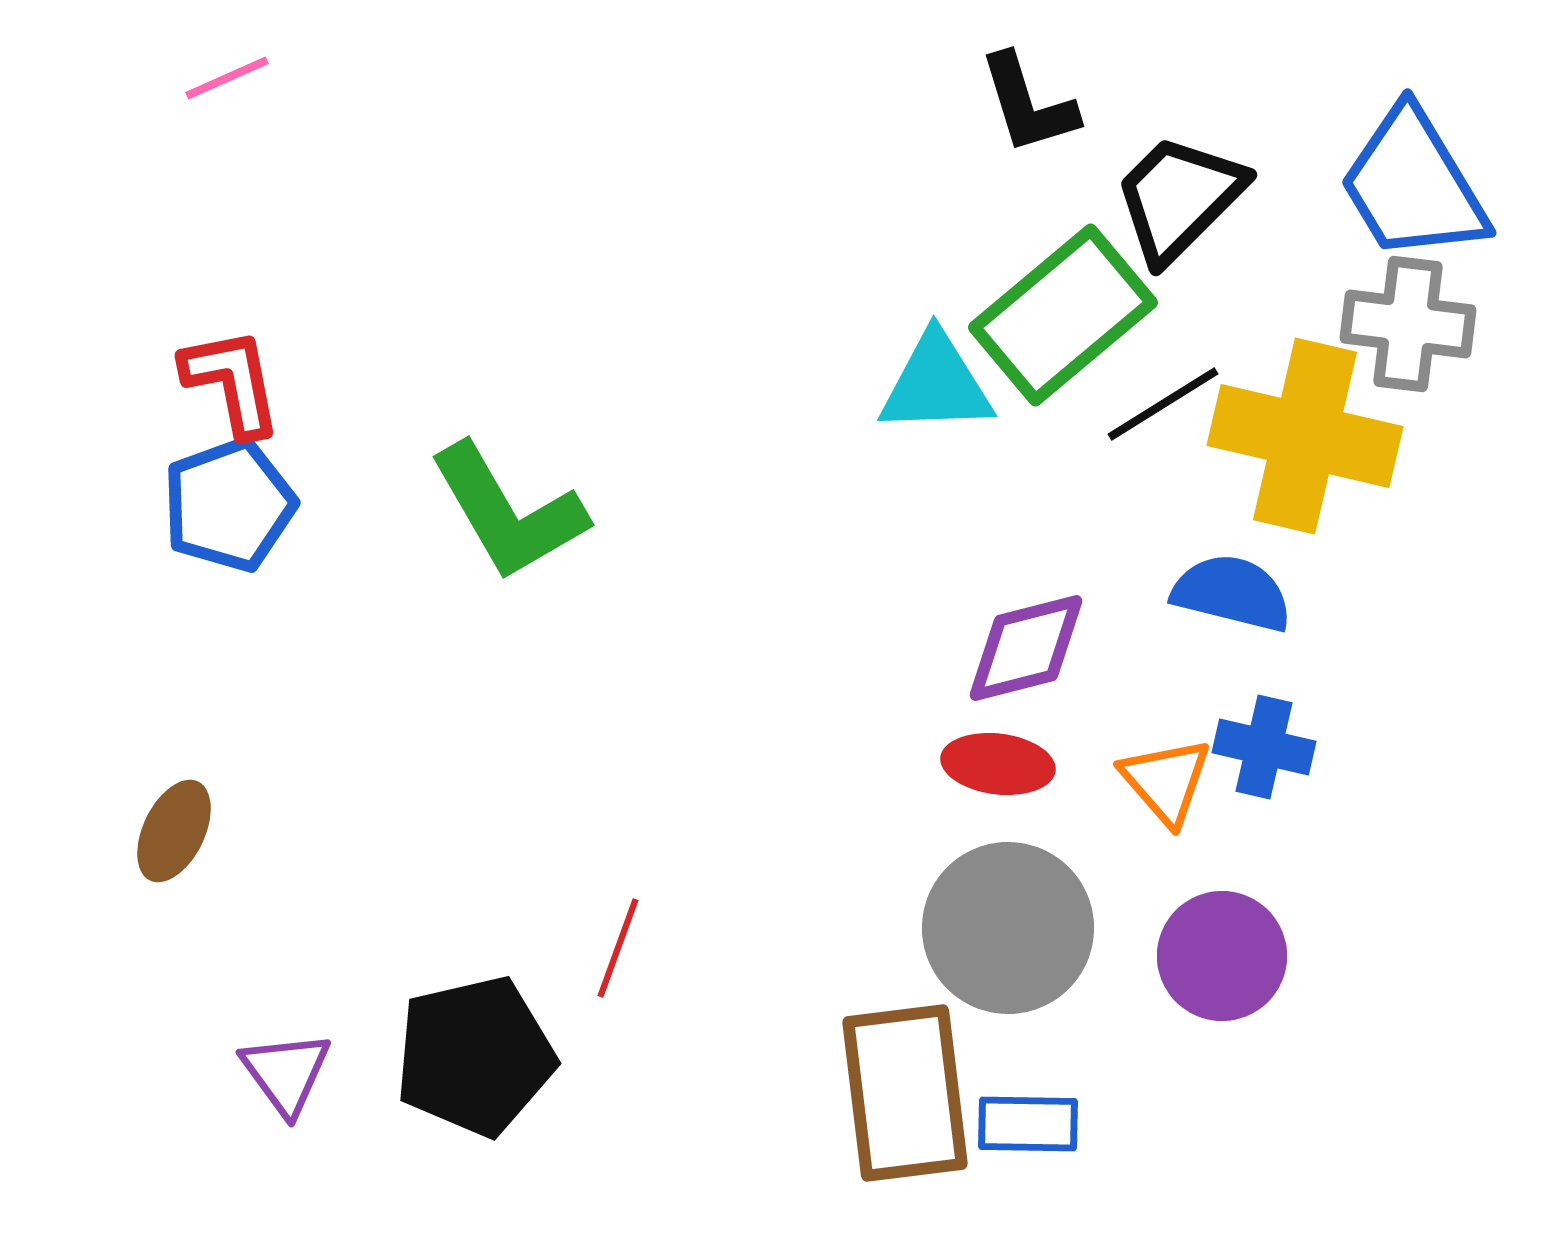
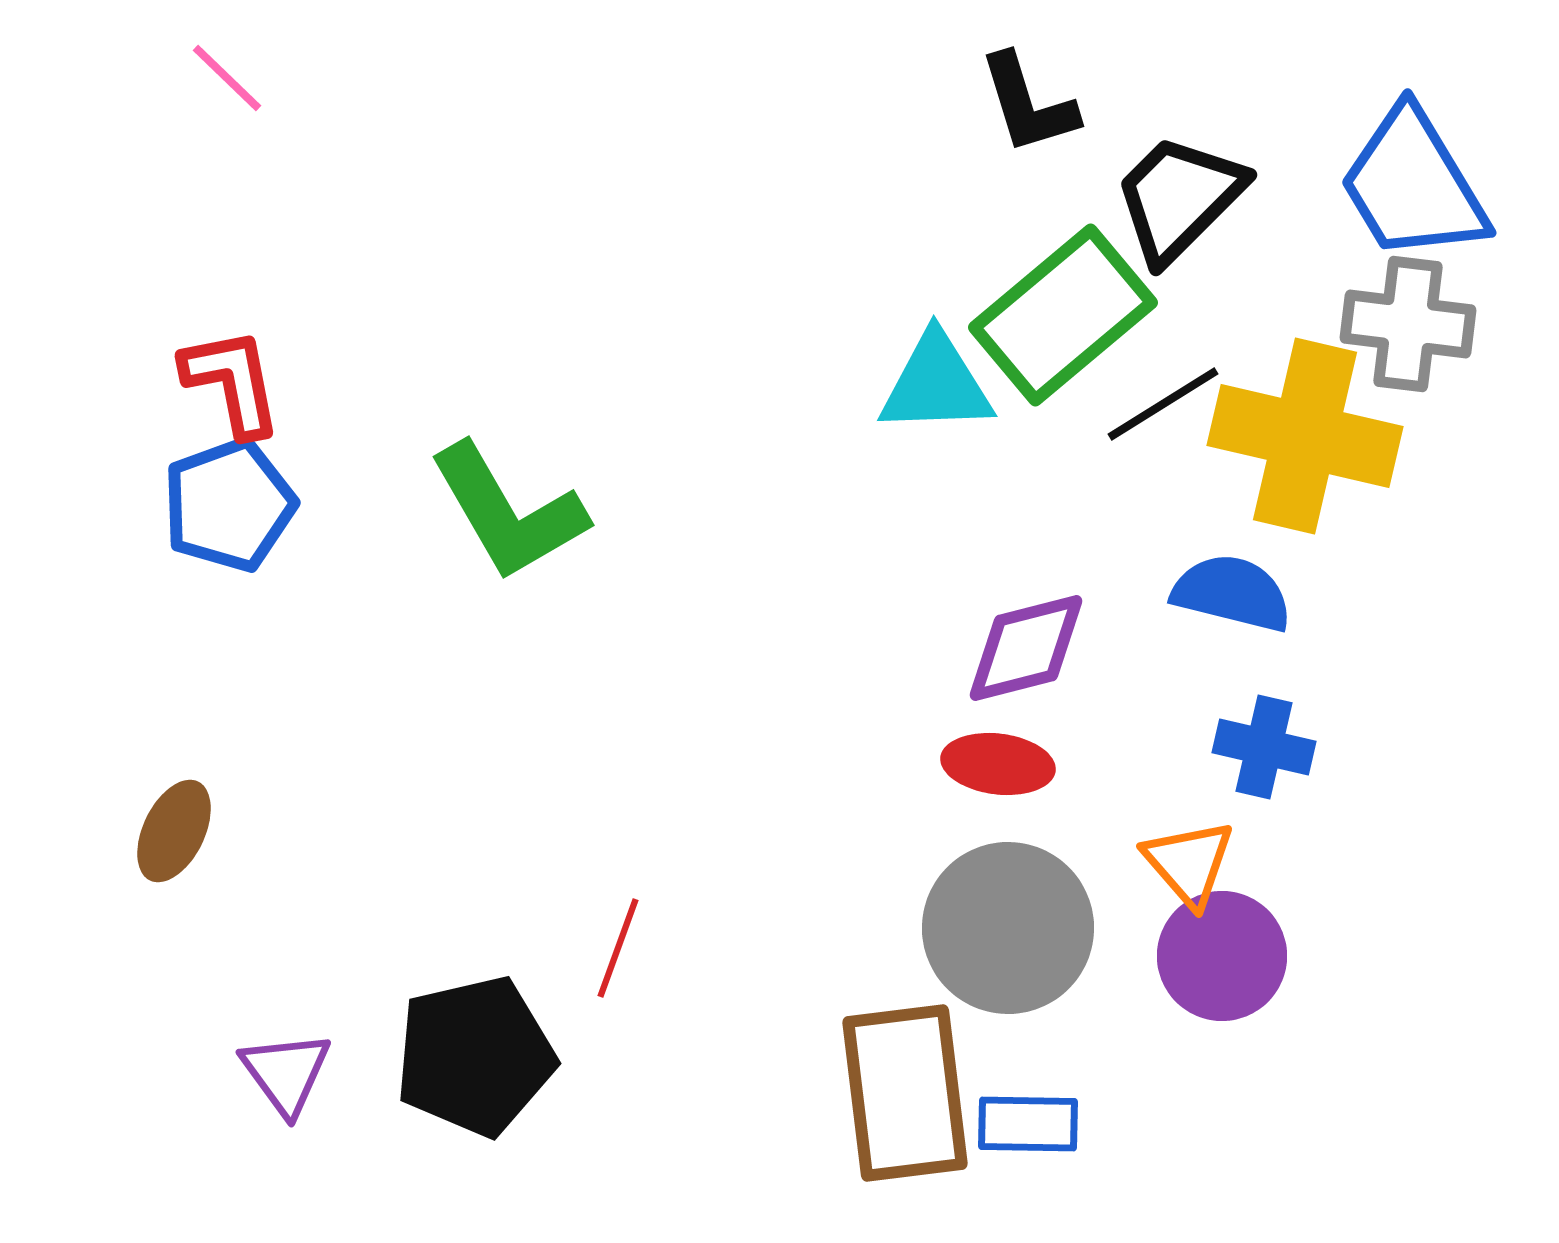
pink line: rotated 68 degrees clockwise
orange triangle: moved 23 px right, 82 px down
